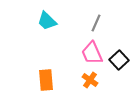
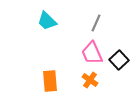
orange rectangle: moved 4 px right, 1 px down
